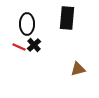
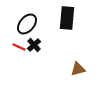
black ellipse: rotated 40 degrees clockwise
